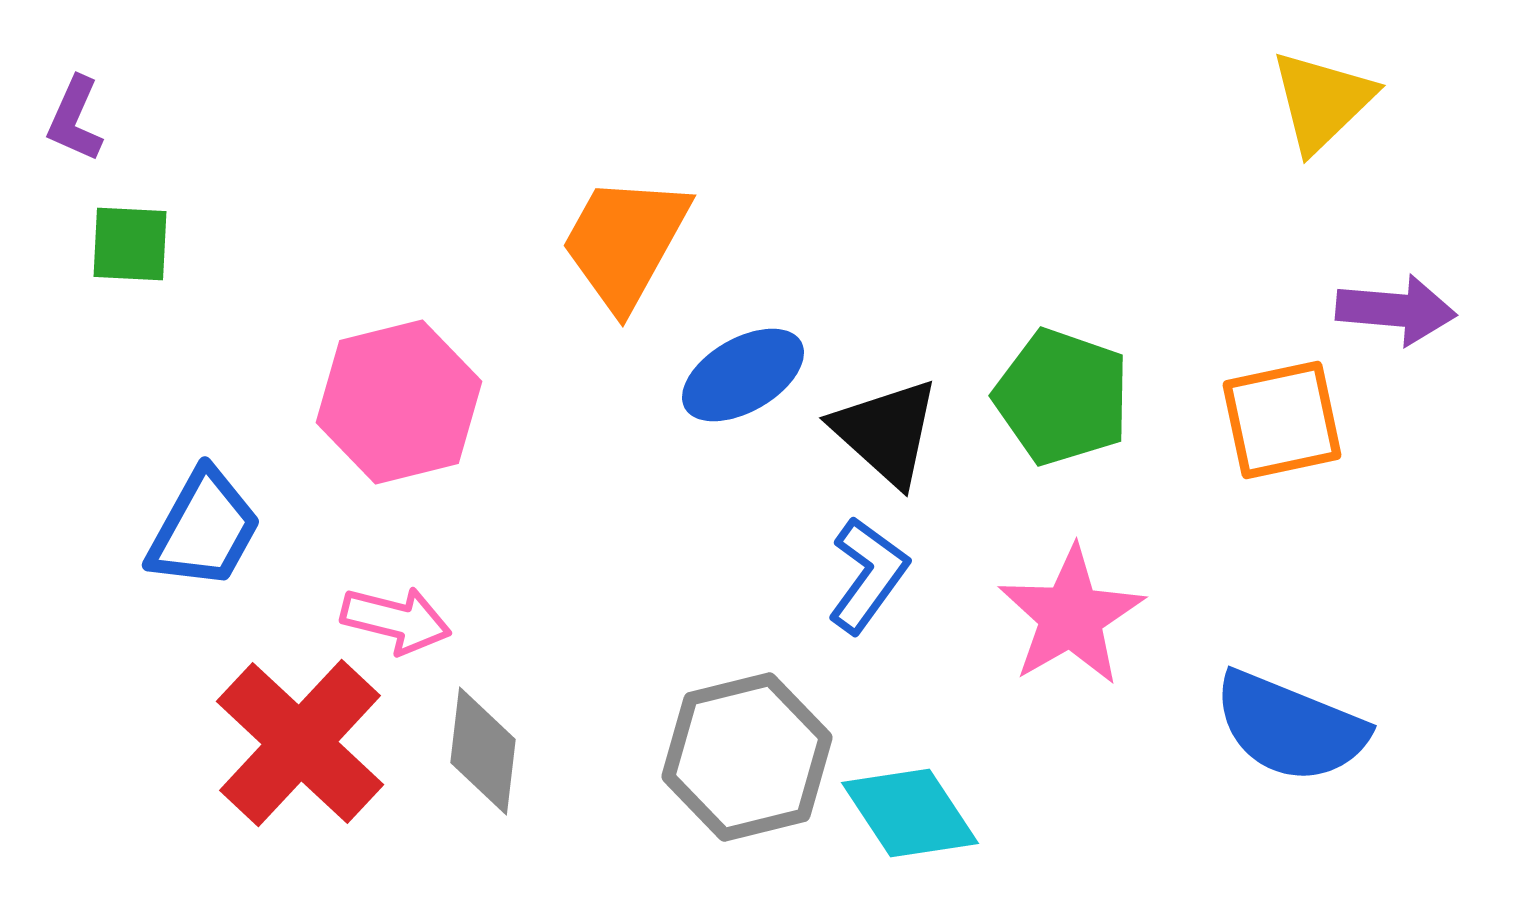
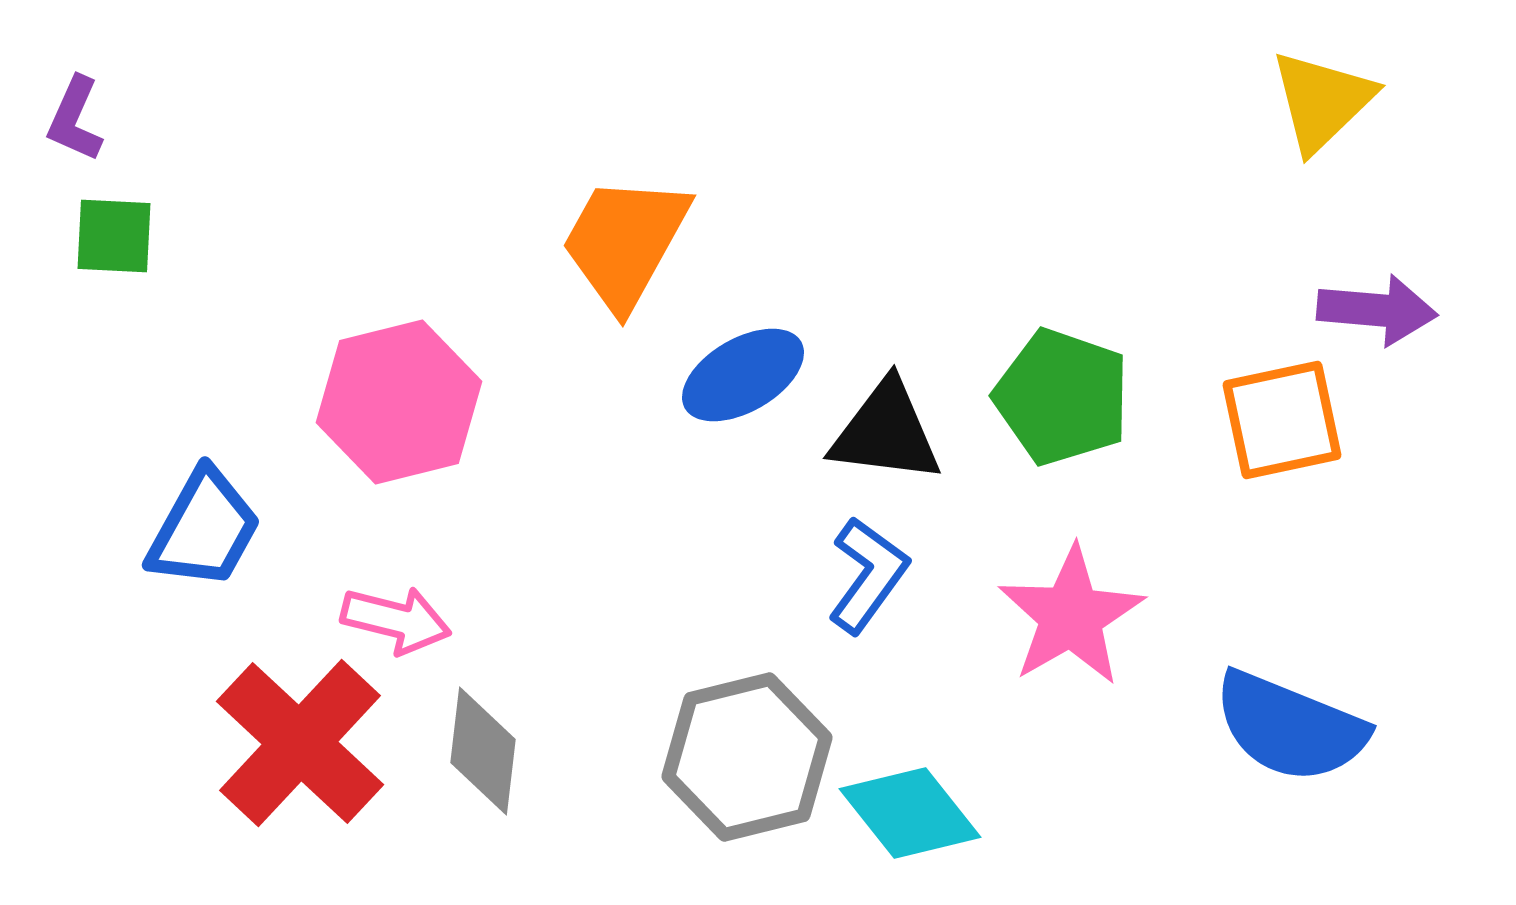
green square: moved 16 px left, 8 px up
purple arrow: moved 19 px left
black triangle: rotated 35 degrees counterclockwise
cyan diamond: rotated 5 degrees counterclockwise
